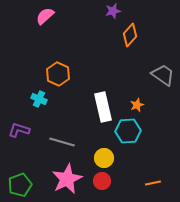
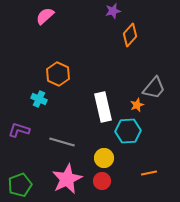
gray trapezoid: moved 9 px left, 13 px down; rotated 95 degrees clockwise
orange line: moved 4 px left, 10 px up
